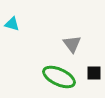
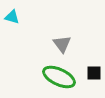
cyan triangle: moved 7 px up
gray triangle: moved 10 px left
